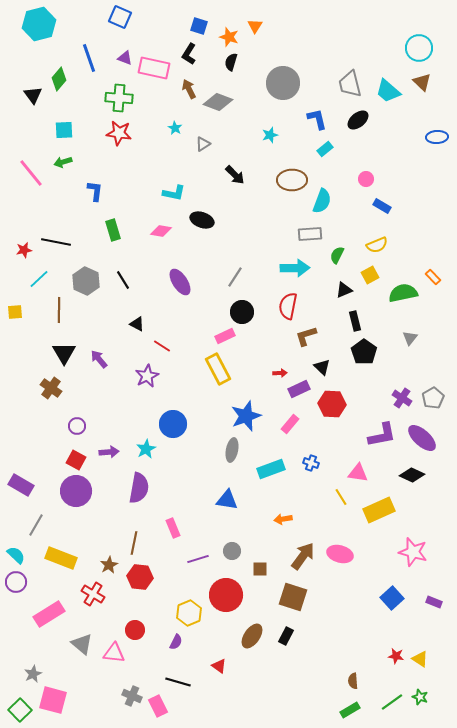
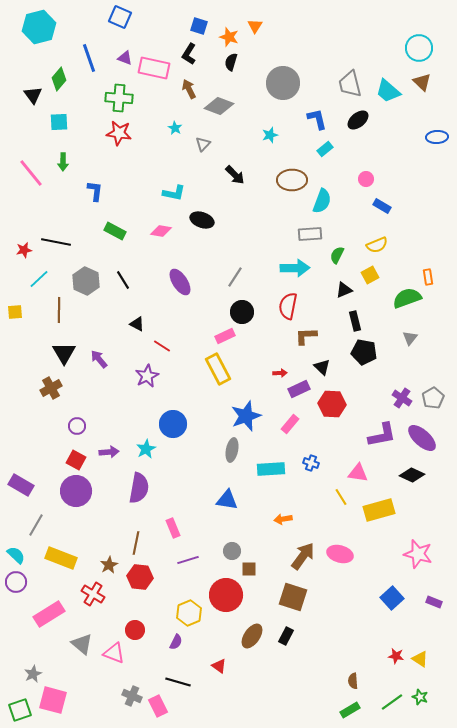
cyan hexagon at (39, 24): moved 3 px down
gray diamond at (218, 102): moved 1 px right, 4 px down
cyan square at (64, 130): moved 5 px left, 8 px up
gray triangle at (203, 144): rotated 14 degrees counterclockwise
green arrow at (63, 162): rotated 72 degrees counterclockwise
green rectangle at (113, 230): moved 2 px right, 1 px down; rotated 45 degrees counterclockwise
orange rectangle at (433, 277): moved 5 px left; rotated 35 degrees clockwise
green semicircle at (403, 293): moved 4 px right, 5 px down; rotated 8 degrees counterclockwise
brown L-shape at (306, 336): rotated 15 degrees clockwise
black pentagon at (364, 352): rotated 25 degrees counterclockwise
brown cross at (51, 388): rotated 25 degrees clockwise
cyan rectangle at (271, 469): rotated 16 degrees clockwise
yellow rectangle at (379, 510): rotated 8 degrees clockwise
brown line at (134, 543): moved 2 px right
pink star at (413, 552): moved 5 px right, 2 px down
purple line at (198, 559): moved 10 px left, 1 px down
brown square at (260, 569): moved 11 px left
pink triangle at (114, 653): rotated 15 degrees clockwise
green square at (20, 710): rotated 25 degrees clockwise
